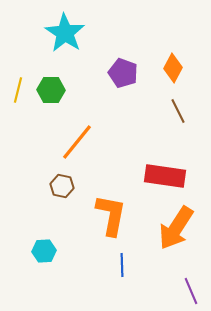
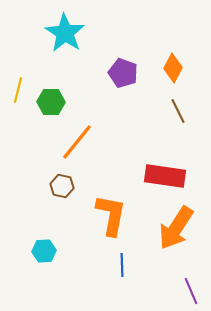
green hexagon: moved 12 px down
